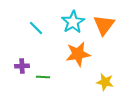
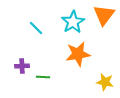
orange triangle: moved 10 px up
